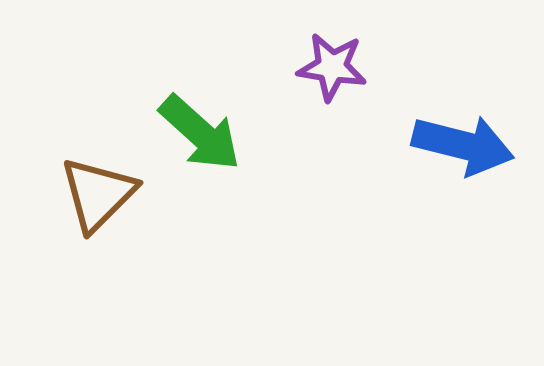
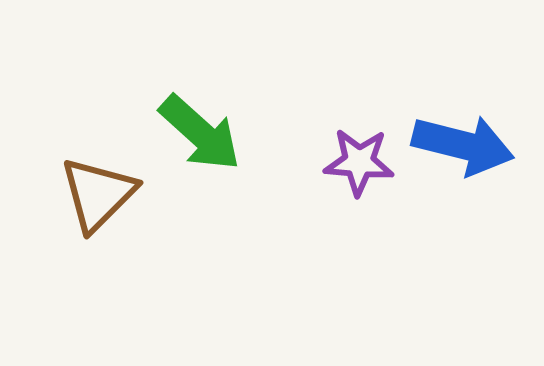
purple star: moved 27 px right, 95 px down; rotated 4 degrees counterclockwise
